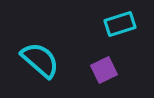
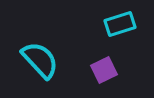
cyan semicircle: rotated 6 degrees clockwise
